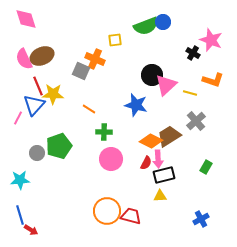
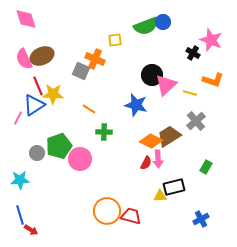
blue triangle: rotated 15 degrees clockwise
pink circle: moved 31 px left
black rectangle: moved 10 px right, 12 px down
